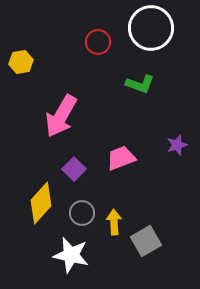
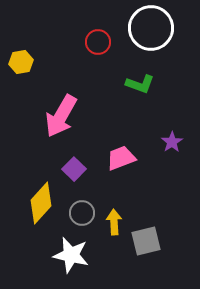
purple star: moved 5 px left, 3 px up; rotated 15 degrees counterclockwise
gray square: rotated 16 degrees clockwise
